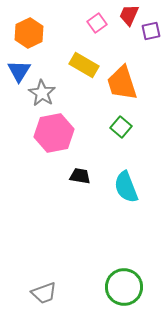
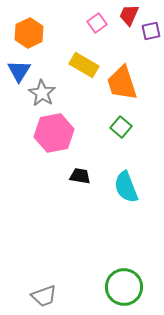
gray trapezoid: moved 3 px down
